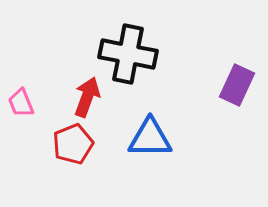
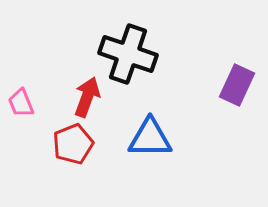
black cross: rotated 8 degrees clockwise
